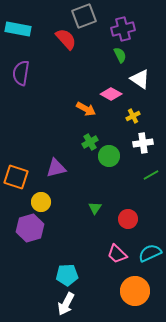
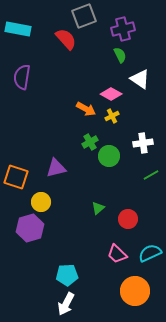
purple semicircle: moved 1 px right, 4 px down
yellow cross: moved 21 px left
green triangle: moved 3 px right; rotated 16 degrees clockwise
